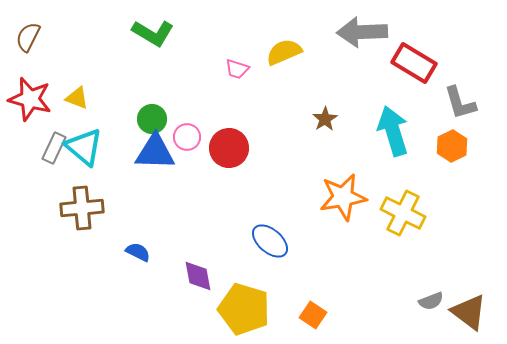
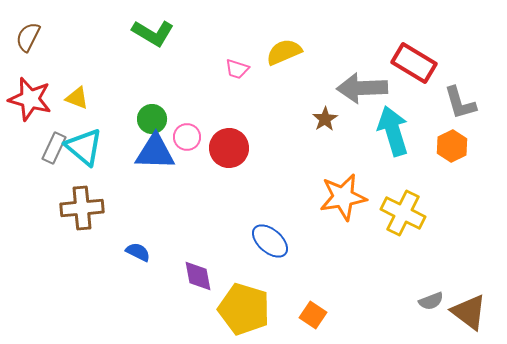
gray arrow: moved 56 px down
